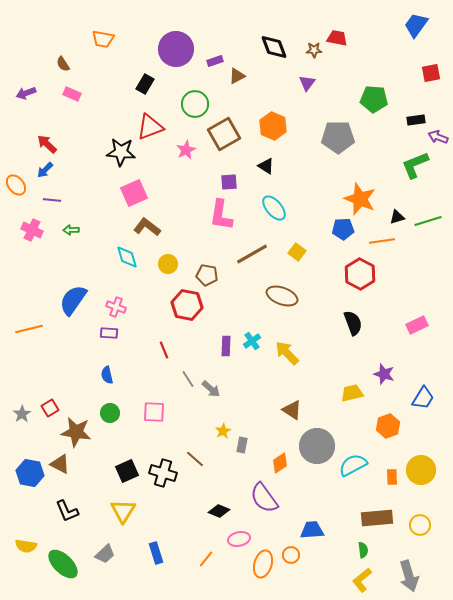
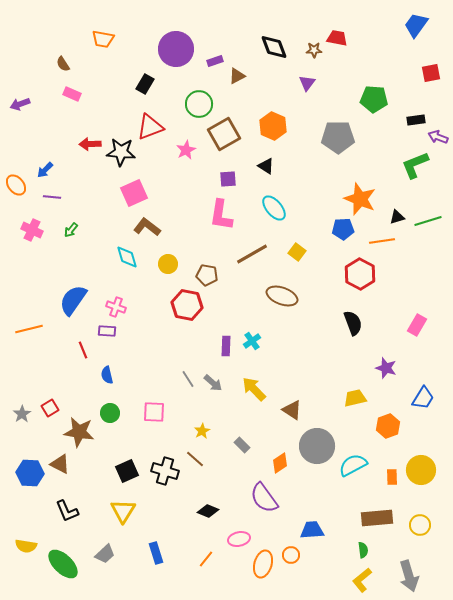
purple arrow at (26, 93): moved 6 px left, 11 px down
green circle at (195, 104): moved 4 px right
red arrow at (47, 144): moved 43 px right; rotated 45 degrees counterclockwise
purple square at (229, 182): moved 1 px left, 3 px up
purple line at (52, 200): moved 3 px up
green arrow at (71, 230): rotated 49 degrees counterclockwise
pink rectangle at (417, 325): rotated 35 degrees counterclockwise
purple rectangle at (109, 333): moved 2 px left, 2 px up
red line at (164, 350): moved 81 px left
yellow arrow at (287, 353): moved 33 px left, 36 px down
purple star at (384, 374): moved 2 px right, 6 px up
gray arrow at (211, 389): moved 2 px right, 6 px up
yellow trapezoid at (352, 393): moved 3 px right, 5 px down
yellow star at (223, 431): moved 21 px left
brown star at (76, 432): moved 3 px right
gray rectangle at (242, 445): rotated 56 degrees counterclockwise
blue hexagon at (30, 473): rotated 8 degrees counterclockwise
black cross at (163, 473): moved 2 px right, 2 px up
black diamond at (219, 511): moved 11 px left
